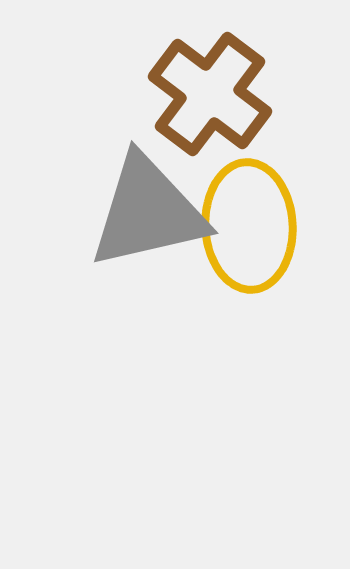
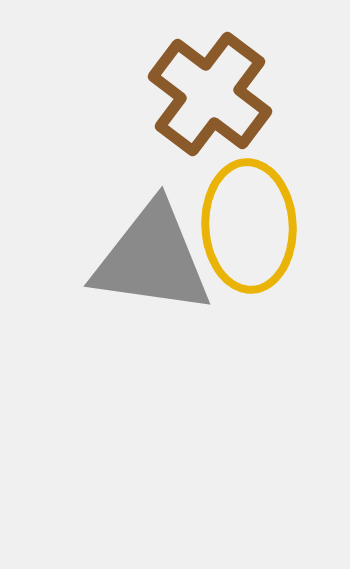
gray triangle: moved 4 px right, 47 px down; rotated 21 degrees clockwise
